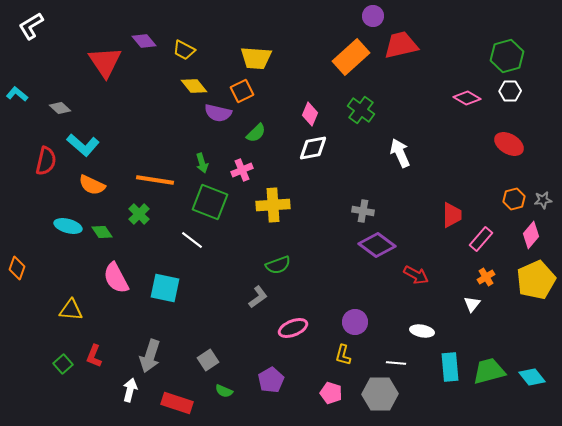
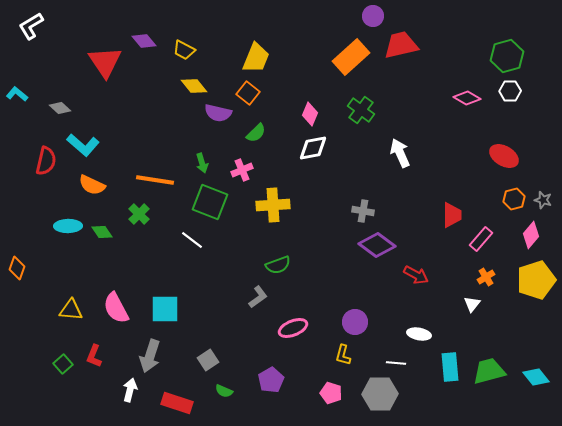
yellow trapezoid at (256, 58): rotated 72 degrees counterclockwise
orange square at (242, 91): moved 6 px right, 2 px down; rotated 25 degrees counterclockwise
red ellipse at (509, 144): moved 5 px left, 12 px down
gray star at (543, 200): rotated 24 degrees clockwise
cyan ellipse at (68, 226): rotated 16 degrees counterclockwise
pink semicircle at (116, 278): moved 30 px down
yellow pentagon at (536, 280): rotated 6 degrees clockwise
cyan square at (165, 288): moved 21 px down; rotated 12 degrees counterclockwise
white ellipse at (422, 331): moved 3 px left, 3 px down
cyan diamond at (532, 377): moved 4 px right
